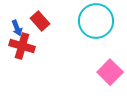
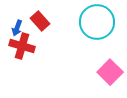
cyan circle: moved 1 px right, 1 px down
blue arrow: rotated 42 degrees clockwise
